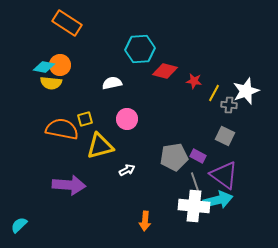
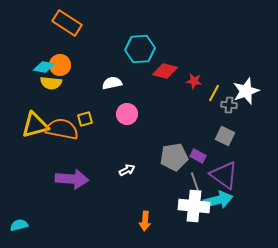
pink circle: moved 5 px up
yellow triangle: moved 65 px left, 21 px up
purple arrow: moved 3 px right, 6 px up
cyan semicircle: rotated 30 degrees clockwise
